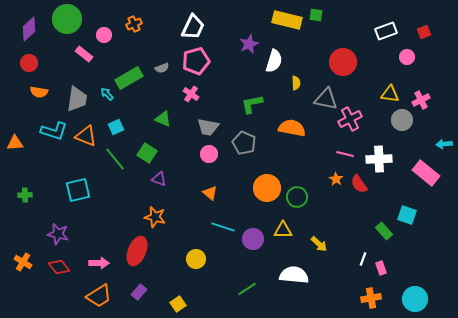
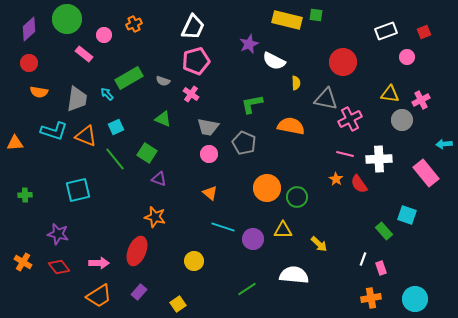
white semicircle at (274, 61): rotated 100 degrees clockwise
gray semicircle at (162, 68): moved 1 px right, 13 px down; rotated 40 degrees clockwise
orange semicircle at (292, 128): moved 1 px left, 2 px up
pink rectangle at (426, 173): rotated 12 degrees clockwise
yellow circle at (196, 259): moved 2 px left, 2 px down
